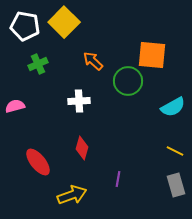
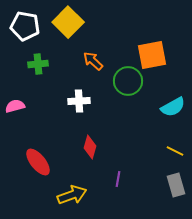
yellow square: moved 4 px right
orange square: rotated 16 degrees counterclockwise
green cross: rotated 18 degrees clockwise
red diamond: moved 8 px right, 1 px up
